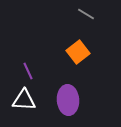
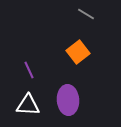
purple line: moved 1 px right, 1 px up
white triangle: moved 4 px right, 5 px down
